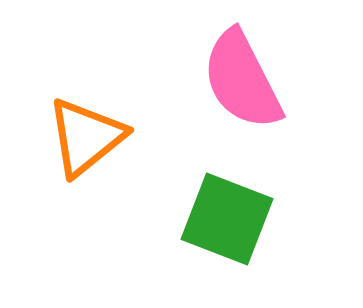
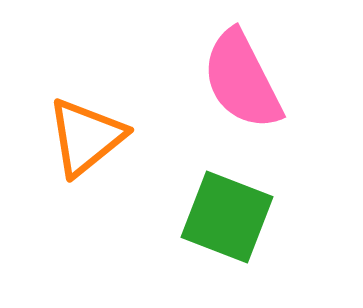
green square: moved 2 px up
